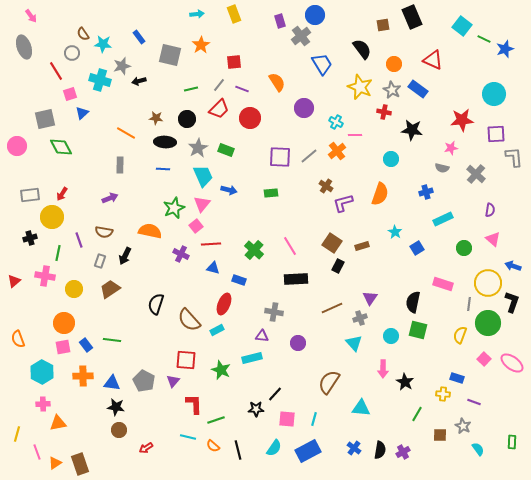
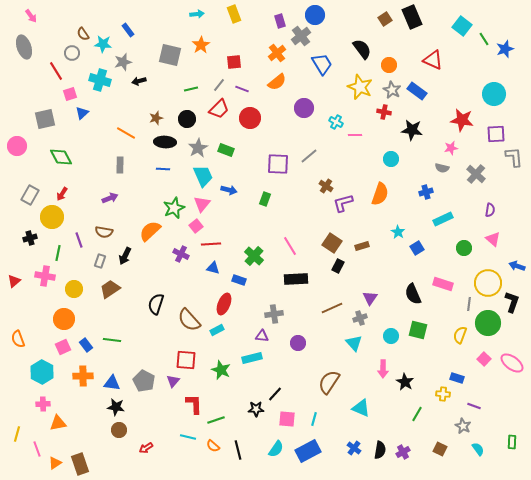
brown square at (383, 25): moved 2 px right, 6 px up; rotated 24 degrees counterclockwise
blue rectangle at (139, 37): moved 11 px left, 7 px up
green line at (484, 39): rotated 32 degrees clockwise
orange circle at (394, 64): moved 5 px left, 1 px down
gray star at (122, 66): moved 1 px right, 4 px up
orange semicircle at (277, 82): rotated 84 degrees clockwise
blue rectangle at (418, 89): moved 1 px left, 2 px down
brown star at (156, 118): rotated 24 degrees counterclockwise
red star at (462, 120): rotated 15 degrees clockwise
green diamond at (61, 147): moved 10 px down
orange cross at (337, 151): moved 60 px left, 98 px up
purple square at (280, 157): moved 2 px left, 7 px down
green rectangle at (271, 193): moved 6 px left, 6 px down; rotated 64 degrees counterclockwise
gray rectangle at (30, 195): rotated 54 degrees counterclockwise
orange semicircle at (150, 231): rotated 55 degrees counterclockwise
cyan star at (395, 232): moved 3 px right
green cross at (254, 250): moved 6 px down
blue arrow at (513, 266): moved 4 px right
black semicircle at (413, 302): moved 8 px up; rotated 35 degrees counterclockwise
gray cross at (274, 312): moved 2 px down; rotated 18 degrees counterclockwise
orange circle at (64, 323): moved 4 px up
pink square at (63, 347): rotated 14 degrees counterclockwise
purple line at (474, 402): moved 4 px down
cyan triangle at (361, 408): rotated 18 degrees clockwise
brown square at (440, 435): moved 14 px down; rotated 24 degrees clockwise
cyan semicircle at (274, 448): moved 2 px right, 1 px down
pink line at (37, 452): moved 3 px up
